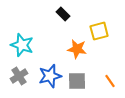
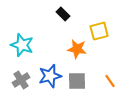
gray cross: moved 2 px right, 4 px down
